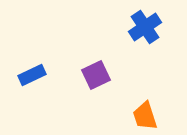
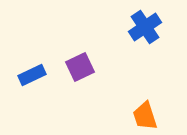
purple square: moved 16 px left, 8 px up
